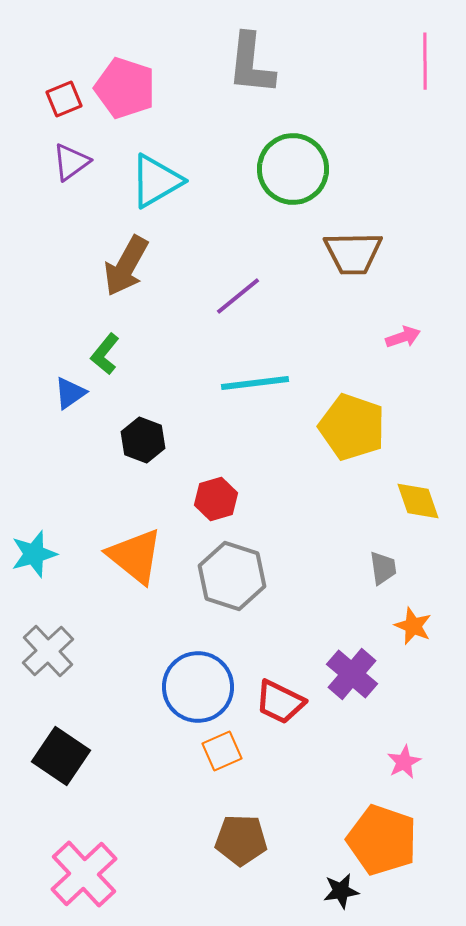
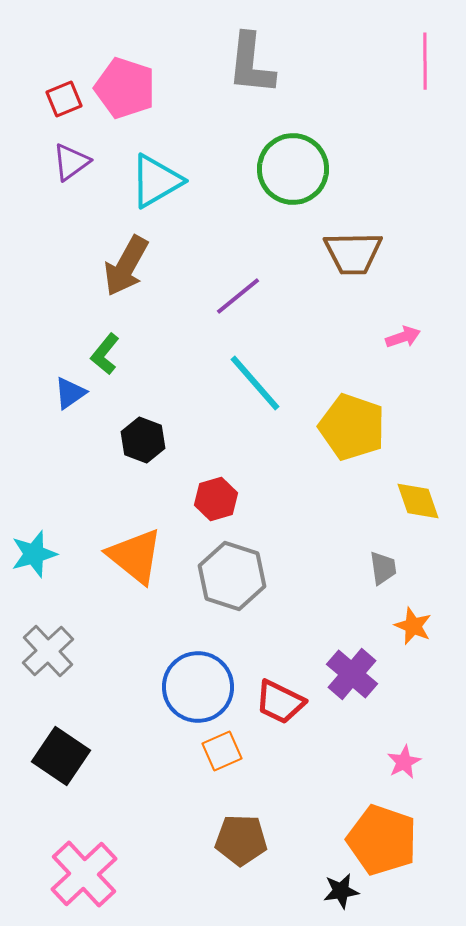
cyan line: rotated 56 degrees clockwise
